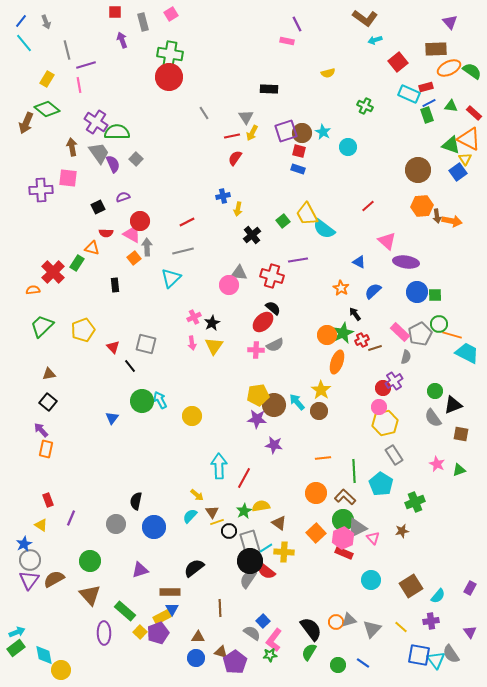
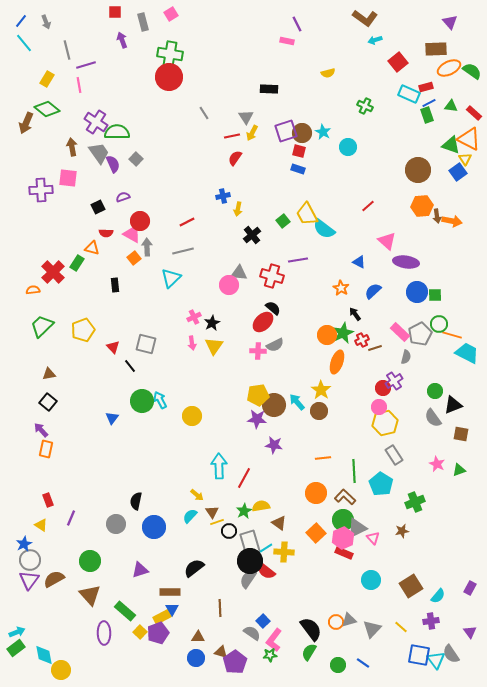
pink cross at (256, 350): moved 2 px right, 1 px down
